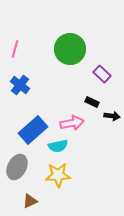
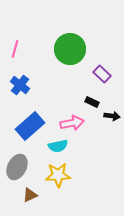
blue rectangle: moved 3 px left, 4 px up
brown triangle: moved 6 px up
